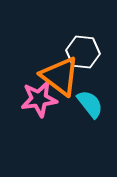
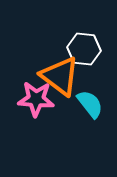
white hexagon: moved 1 px right, 3 px up
pink star: moved 3 px left; rotated 12 degrees clockwise
